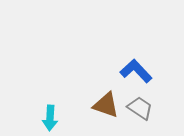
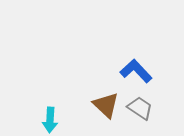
brown triangle: rotated 24 degrees clockwise
cyan arrow: moved 2 px down
